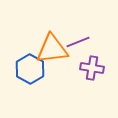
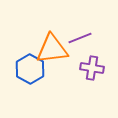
purple line: moved 2 px right, 4 px up
